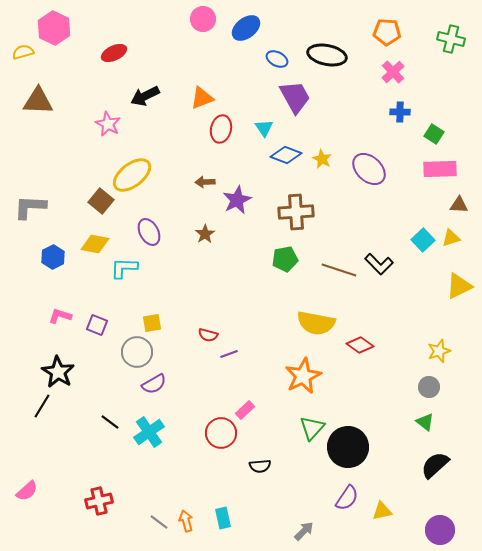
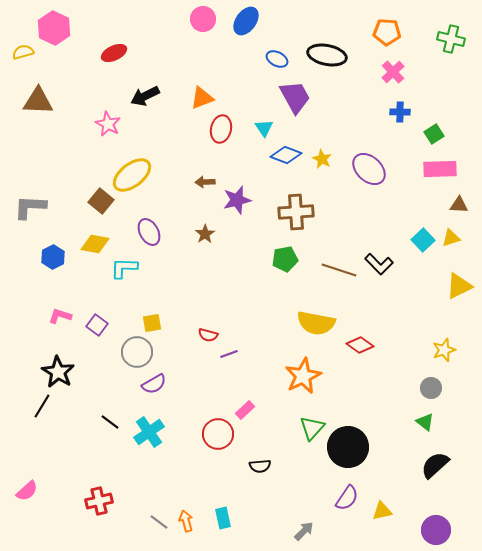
blue ellipse at (246, 28): moved 7 px up; rotated 16 degrees counterclockwise
green square at (434, 134): rotated 24 degrees clockwise
purple star at (237, 200): rotated 12 degrees clockwise
purple square at (97, 325): rotated 15 degrees clockwise
yellow star at (439, 351): moved 5 px right, 1 px up
gray circle at (429, 387): moved 2 px right, 1 px down
red circle at (221, 433): moved 3 px left, 1 px down
purple circle at (440, 530): moved 4 px left
